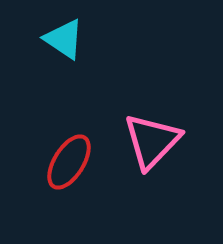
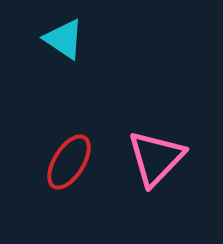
pink triangle: moved 4 px right, 17 px down
